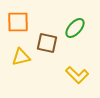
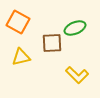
orange square: rotated 30 degrees clockwise
green ellipse: rotated 25 degrees clockwise
brown square: moved 5 px right; rotated 15 degrees counterclockwise
